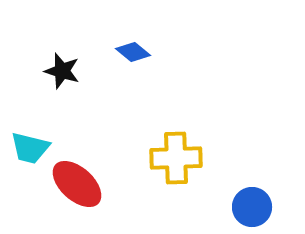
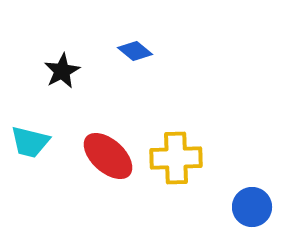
blue diamond: moved 2 px right, 1 px up
black star: rotated 27 degrees clockwise
cyan trapezoid: moved 6 px up
red ellipse: moved 31 px right, 28 px up
